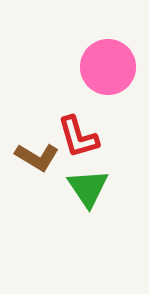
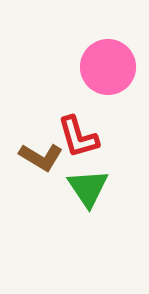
brown L-shape: moved 4 px right
